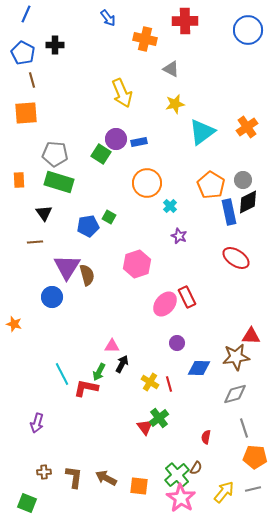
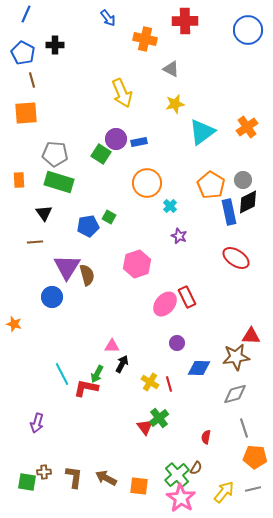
green arrow at (99, 372): moved 2 px left, 2 px down
green square at (27, 503): moved 21 px up; rotated 12 degrees counterclockwise
